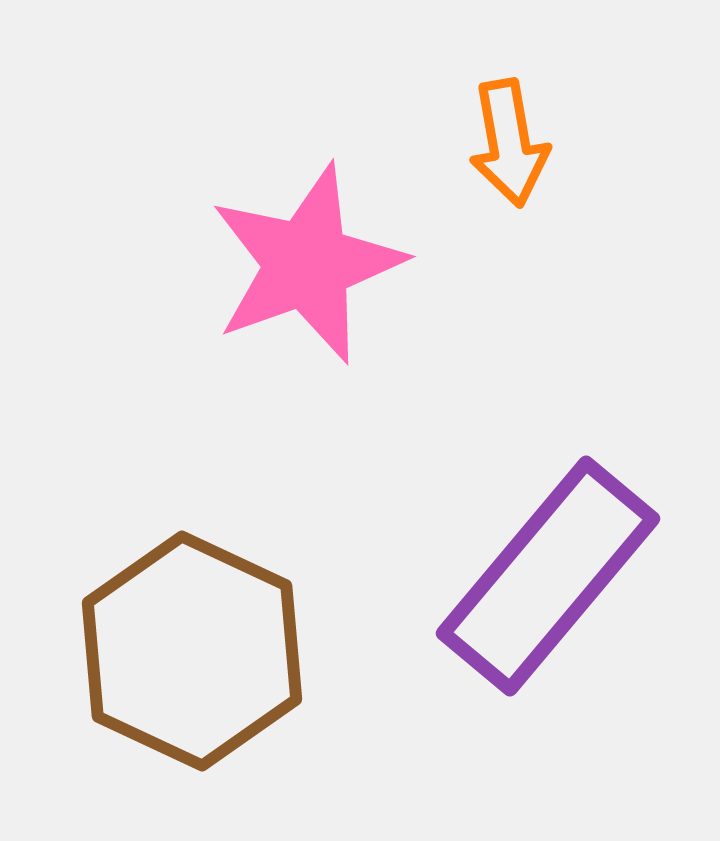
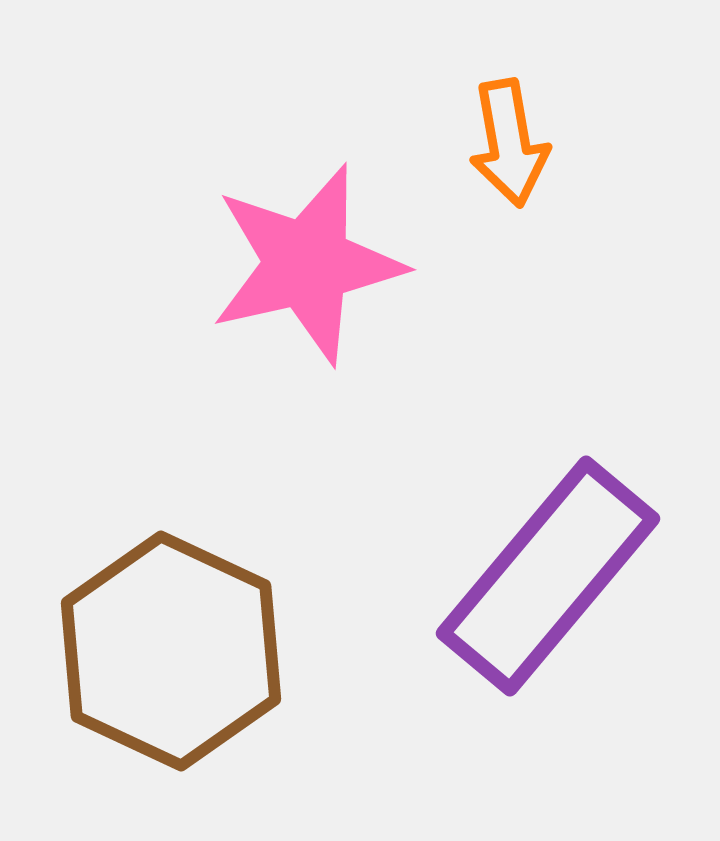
pink star: rotated 7 degrees clockwise
brown hexagon: moved 21 px left
